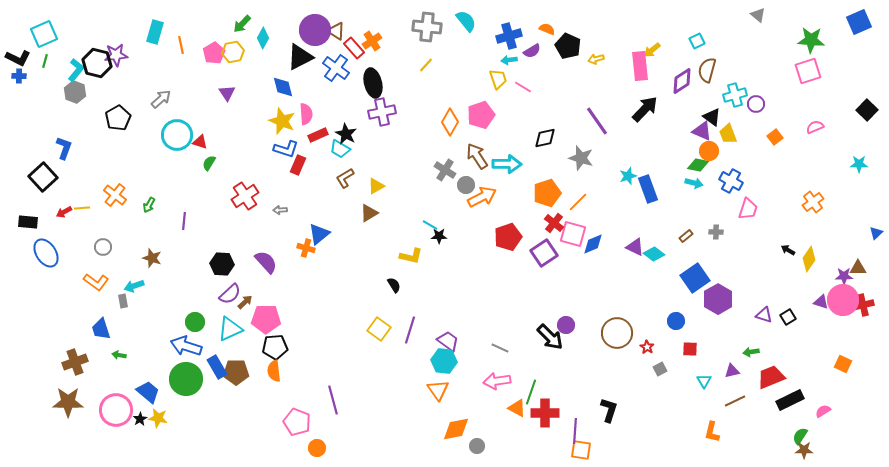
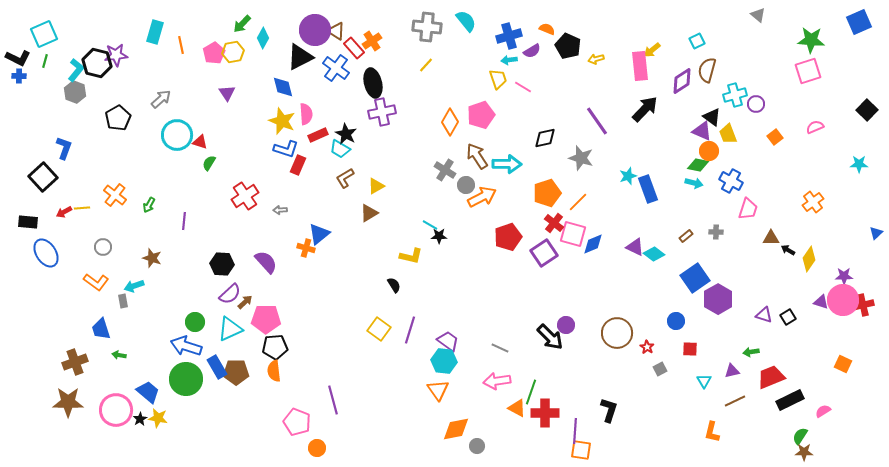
brown triangle at (858, 268): moved 87 px left, 30 px up
brown star at (804, 450): moved 2 px down
